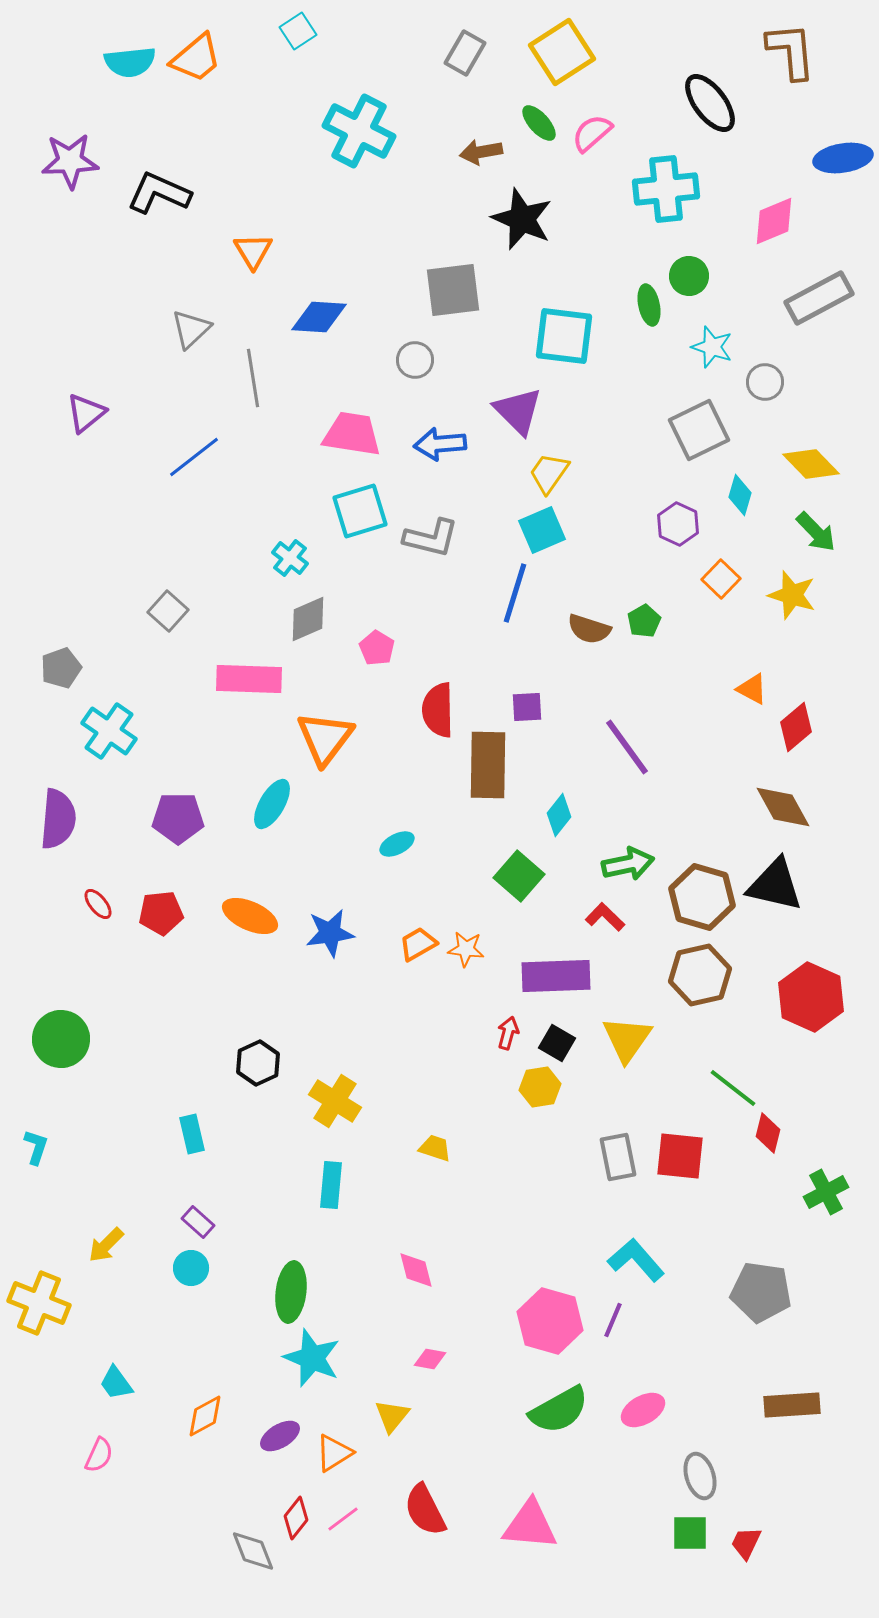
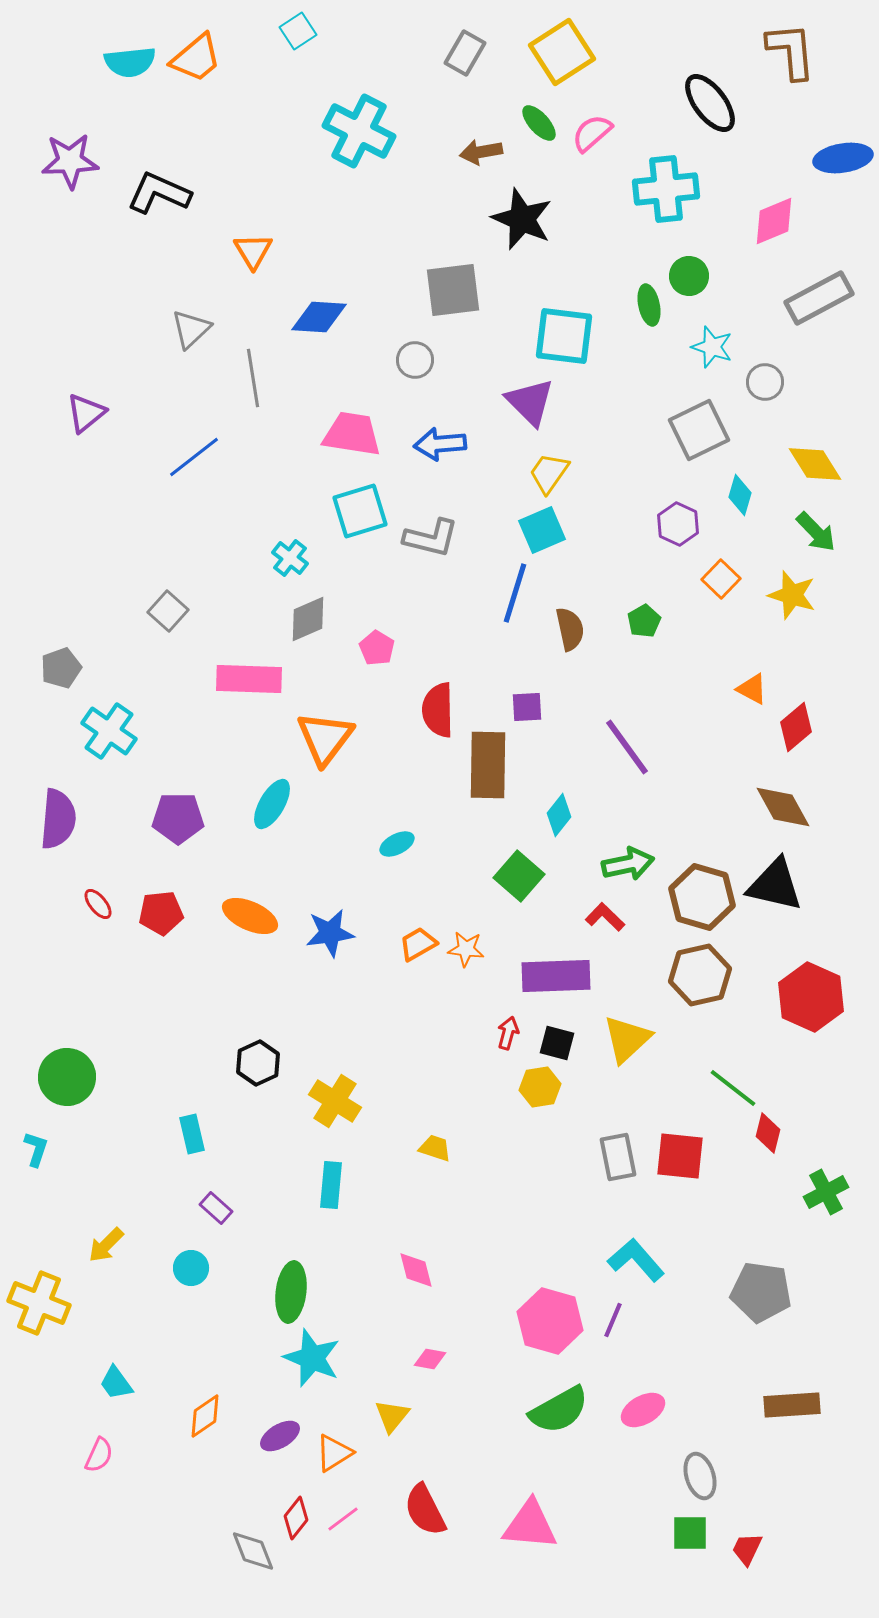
purple triangle at (518, 411): moved 12 px right, 9 px up
yellow diamond at (811, 464): moved 4 px right; rotated 12 degrees clockwise
brown semicircle at (589, 629): moved 19 px left; rotated 120 degrees counterclockwise
green circle at (61, 1039): moved 6 px right, 38 px down
yellow triangle at (627, 1039): rotated 12 degrees clockwise
black square at (557, 1043): rotated 15 degrees counterclockwise
cyan L-shape at (36, 1147): moved 2 px down
purple rectangle at (198, 1222): moved 18 px right, 14 px up
orange diamond at (205, 1416): rotated 6 degrees counterclockwise
red trapezoid at (746, 1543): moved 1 px right, 6 px down
